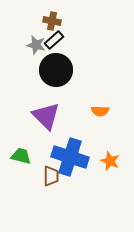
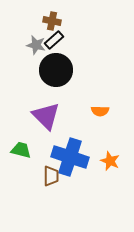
green trapezoid: moved 6 px up
